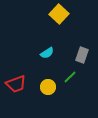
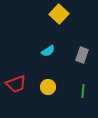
cyan semicircle: moved 1 px right, 2 px up
green line: moved 13 px right, 14 px down; rotated 40 degrees counterclockwise
